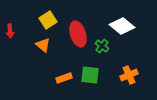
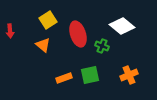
green cross: rotated 16 degrees counterclockwise
green square: rotated 18 degrees counterclockwise
